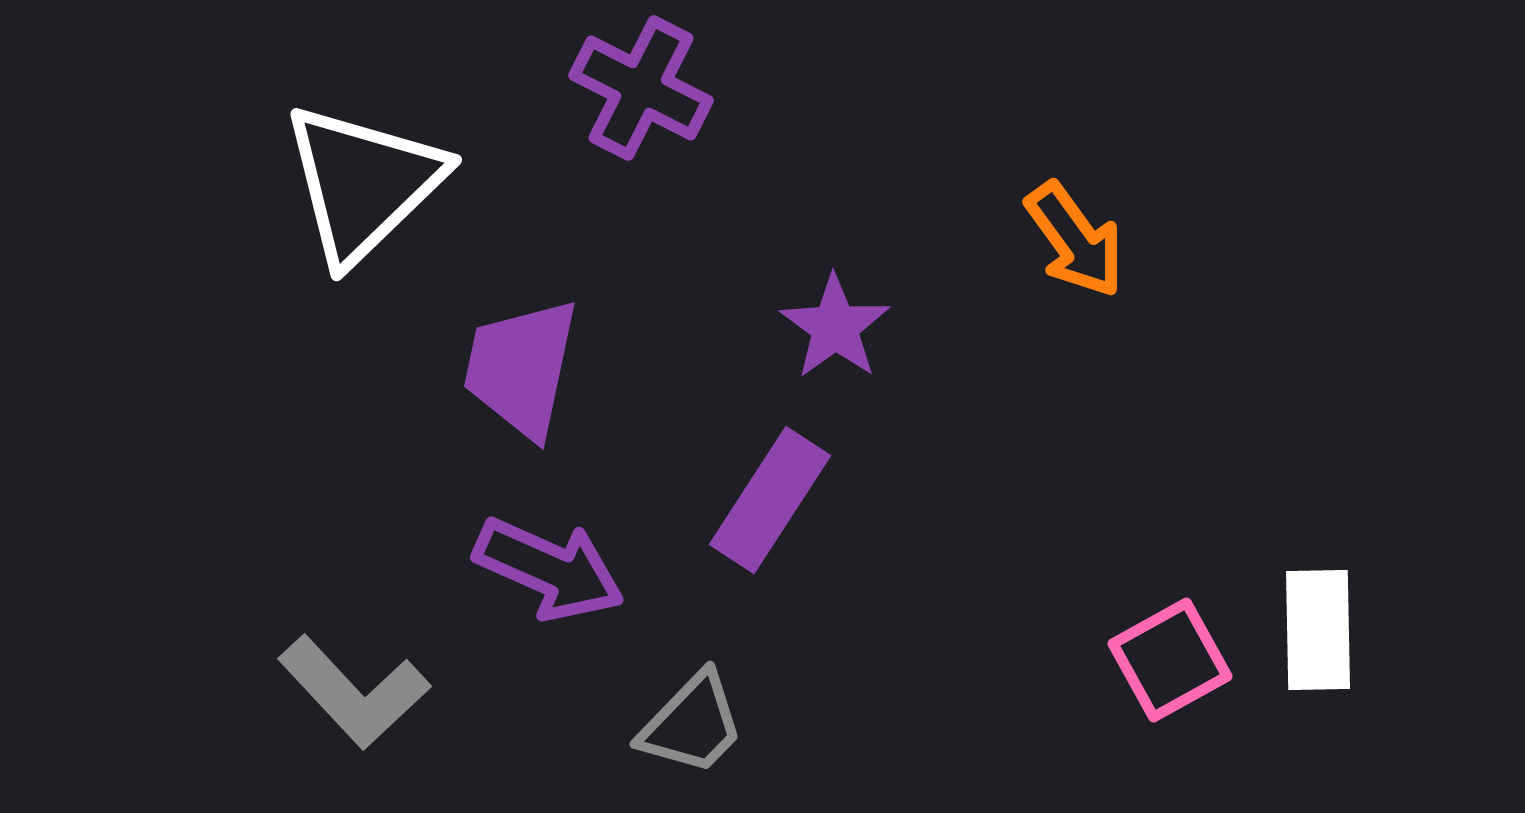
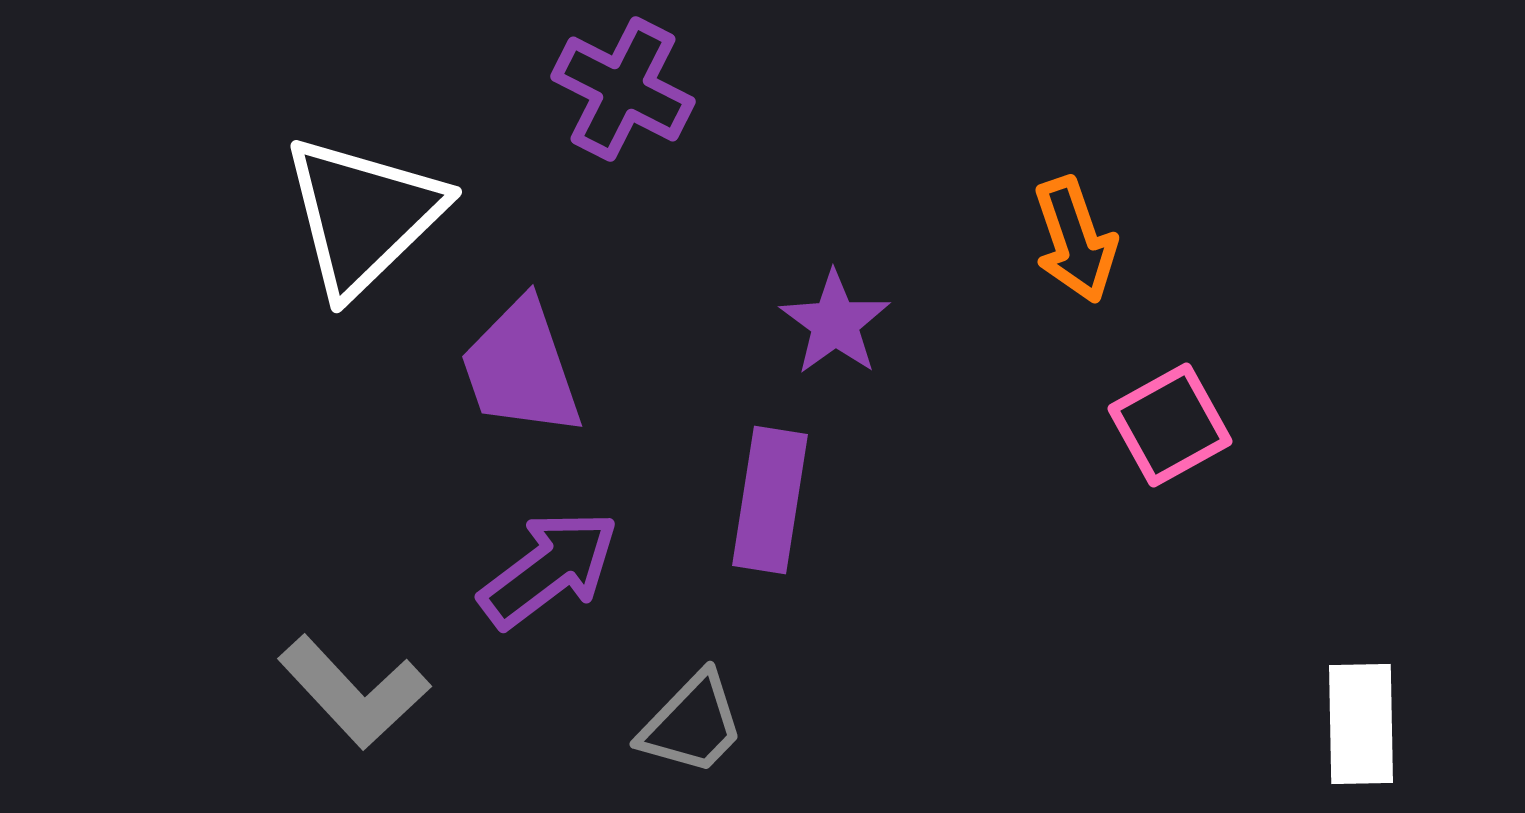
purple cross: moved 18 px left, 1 px down
white triangle: moved 32 px down
orange arrow: rotated 17 degrees clockwise
purple star: moved 4 px up
purple trapezoid: rotated 31 degrees counterclockwise
purple rectangle: rotated 24 degrees counterclockwise
purple arrow: rotated 61 degrees counterclockwise
white rectangle: moved 43 px right, 94 px down
pink square: moved 235 px up
